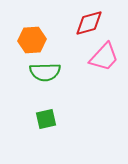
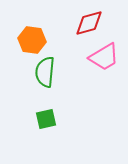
orange hexagon: rotated 12 degrees clockwise
pink trapezoid: rotated 16 degrees clockwise
green semicircle: rotated 96 degrees clockwise
